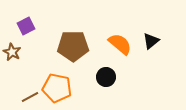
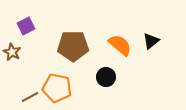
orange semicircle: moved 1 px down
